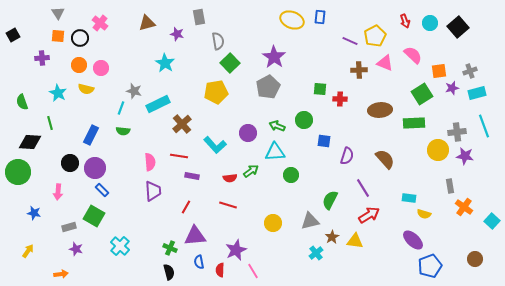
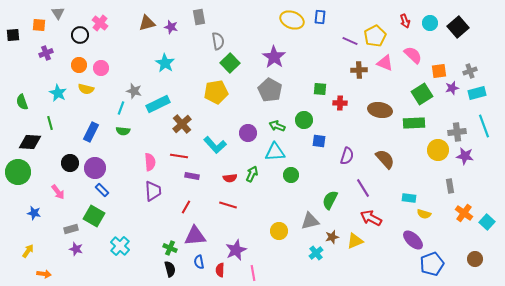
purple star at (177, 34): moved 6 px left, 7 px up
black square at (13, 35): rotated 24 degrees clockwise
orange square at (58, 36): moved 19 px left, 11 px up
black circle at (80, 38): moved 3 px up
purple cross at (42, 58): moved 4 px right, 5 px up; rotated 16 degrees counterclockwise
gray pentagon at (268, 87): moved 2 px right, 3 px down; rotated 15 degrees counterclockwise
red cross at (340, 99): moved 4 px down
brown ellipse at (380, 110): rotated 15 degrees clockwise
blue rectangle at (91, 135): moved 3 px up
blue square at (324, 141): moved 5 px left
green arrow at (251, 171): moved 1 px right, 3 px down; rotated 28 degrees counterclockwise
pink arrow at (58, 192): rotated 42 degrees counterclockwise
orange cross at (464, 207): moved 6 px down
red arrow at (369, 215): moved 2 px right, 3 px down; rotated 120 degrees counterclockwise
cyan square at (492, 221): moved 5 px left, 1 px down
yellow circle at (273, 223): moved 6 px right, 8 px down
gray rectangle at (69, 227): moved 2 px right, 2 px down
brown star at (332, 237): rotated 16 degrees clockwise
yellow triangle at (355, 241): rotated 30 degrees counterclockwise
blue pentagon at (430, 266): moved 2 px right, 2 px up
pink line at (253, 271): moved 2 px down; rotated 21 degrees clockwise
black semicircle at (169, 272): moved 1 px right, 3 px up
orange arrow at (61, 274): moved 17 px left; rotated 16 degrees clockwise
